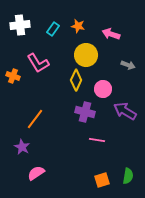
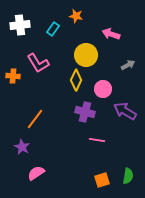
orange star: moved 2 px left, 10 px up
gray arrow: rotated 48 degrees counterclockwise
orange cross: rotated 16 degrees counterclockwise
